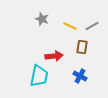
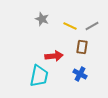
blue cross: moved 2 px up
